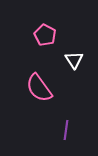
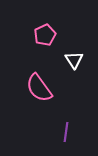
pink pentagon: rotated 20 degrees clockwise
purple line: moved 2 px down
